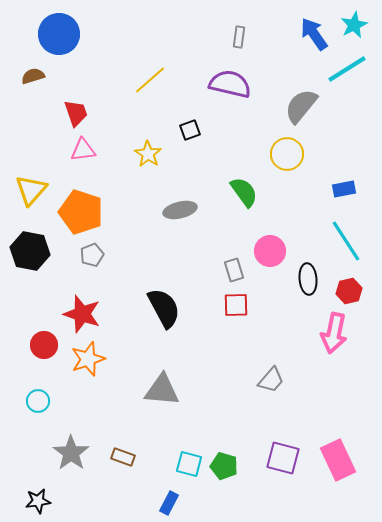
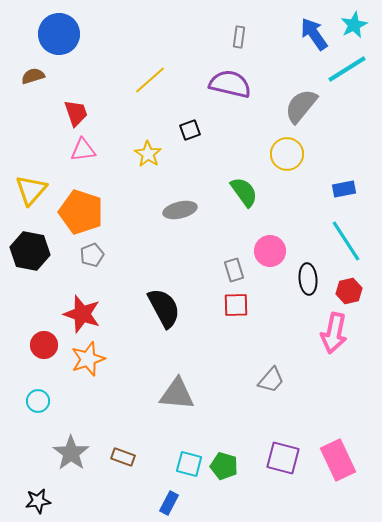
gray triangle at (162, 390): moved 15 px right, 4 px down
